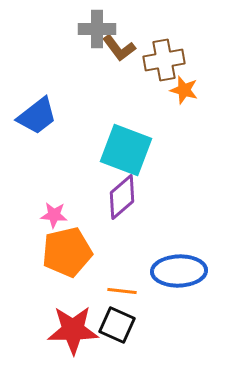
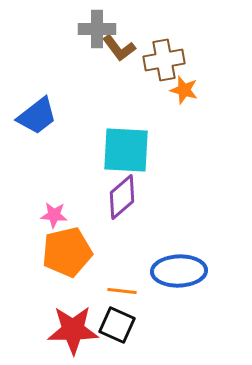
cyan square: rotated 18 degrees counterclockwise
